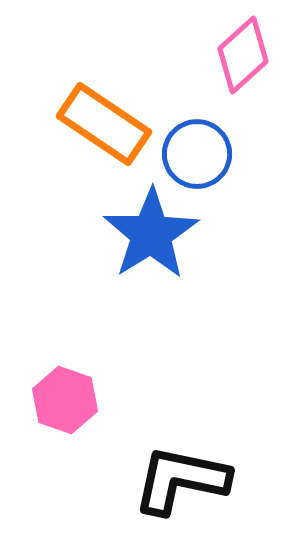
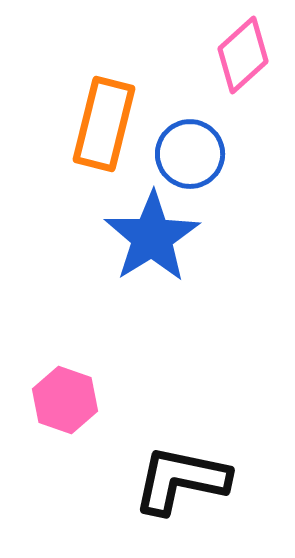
orange rectangle: rotated 70 degrees clockwise
blue circle: moved 7 px left
blue star: moved 1 px right, 3 px down
